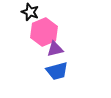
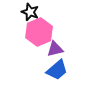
pink hexagon: moved 5 px left
blue trapezoid: moved 1 px up; rotated 25 degrees counterclockwise
